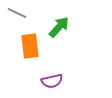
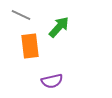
gray line: moved 4 px right, 2 px down
